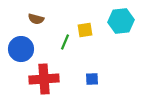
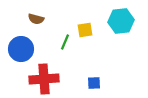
blue square: moved 2 px right, 4 px down
